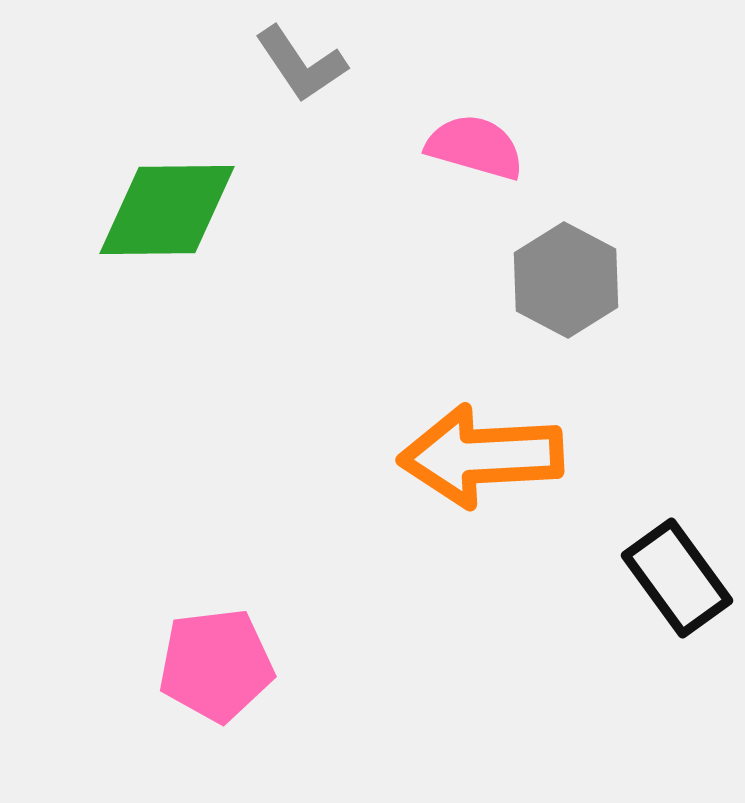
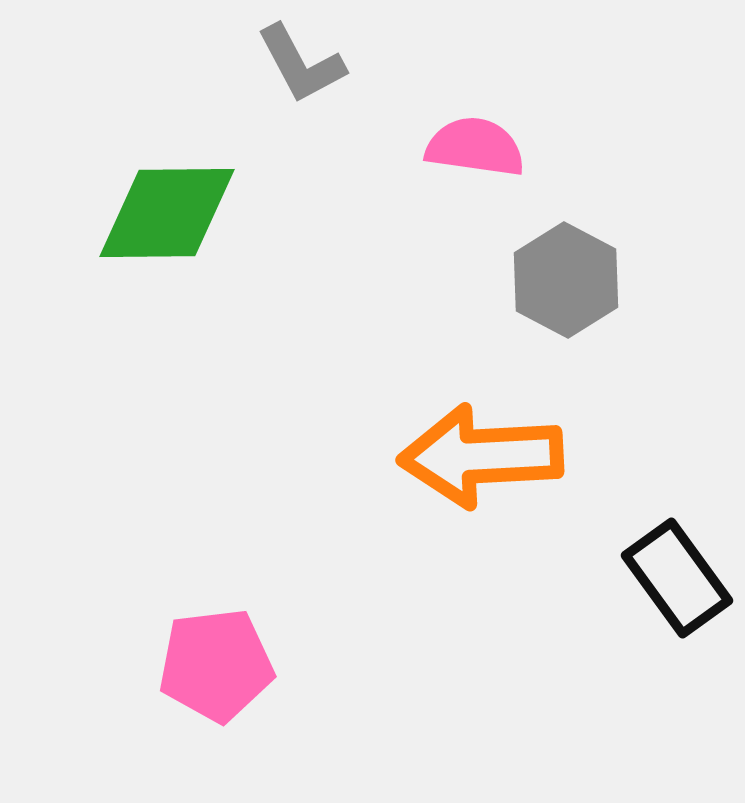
gray L-shape: rotated 6 degrees clockwise
pink semicircle: rotated 8 degrees counterclockwise
green diamond: moved 3 px down
